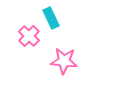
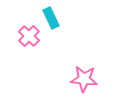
pink star: moved 20 px right, 18 px down
